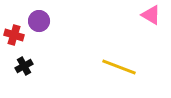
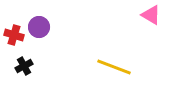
purple circle: moved 6 px down
yellow line: moved 5 px left
